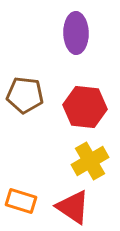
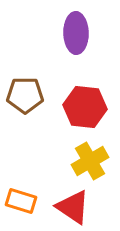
brown pentagon: rotated 6 degrees counterclockwise
